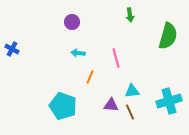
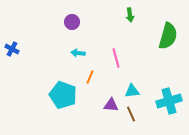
cyan pentagon: moved 11 px up
brown line: moved 1 px right, 2 px down
